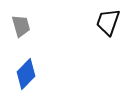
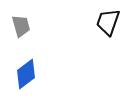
blue diamond: rotated 8 degrees clockwise
